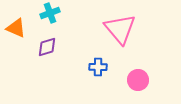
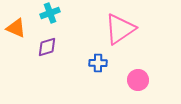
pink triangle: rotated 36 degrees clockwise
blue cross: moved 4 px up
